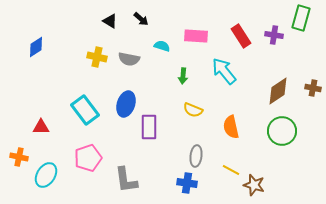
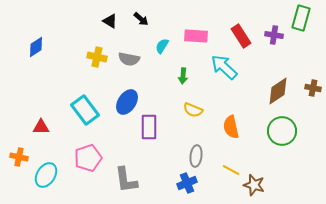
cyan semicircle: rotated 77 degrees counterclockwise
cyan arrow: moved 4 px up; rotated 8 degrees counterclockwise
blue ellipse: moved 1 px right, 2 px up; rotated 15 degrees clockwise
blue cross: rotated 30 degrees counterclockwise
